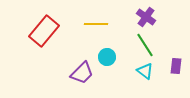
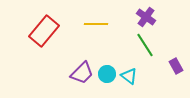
cyan circle: moved 17 px down
purple rectangle: rotated 35 degrees counterclockwise
cyan triangle: moved 16 px left, 5 px down
